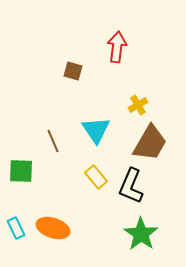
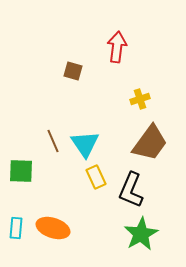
yellow cross: moved 2 px right, 6 px up; rotated 12 degrees clockwise
cyan triangle: moved 11 px left, 14 px down
brown trapezoid: rotated 6 degrees clockwise
yellow rectangle: rotated 15 degrees clockwise
black L-shape: moved 4 px down
cyan rectangle: rotated 30 degrees clockwise
green star: rotated 8 degrees clockwise
